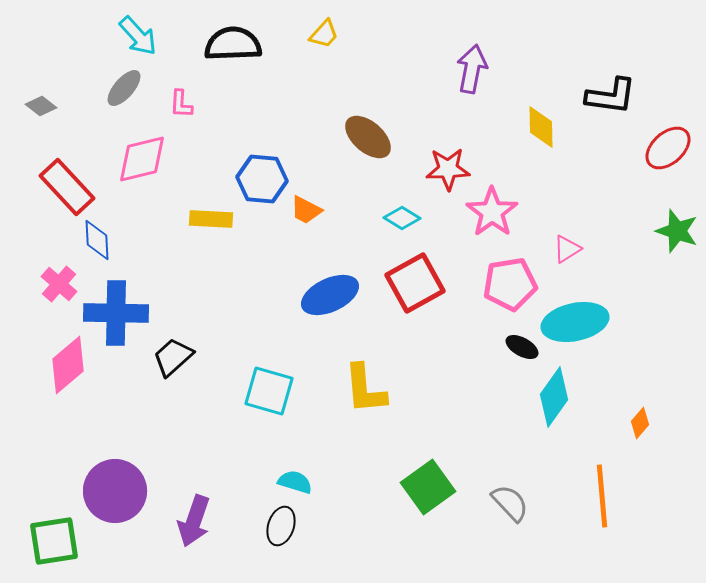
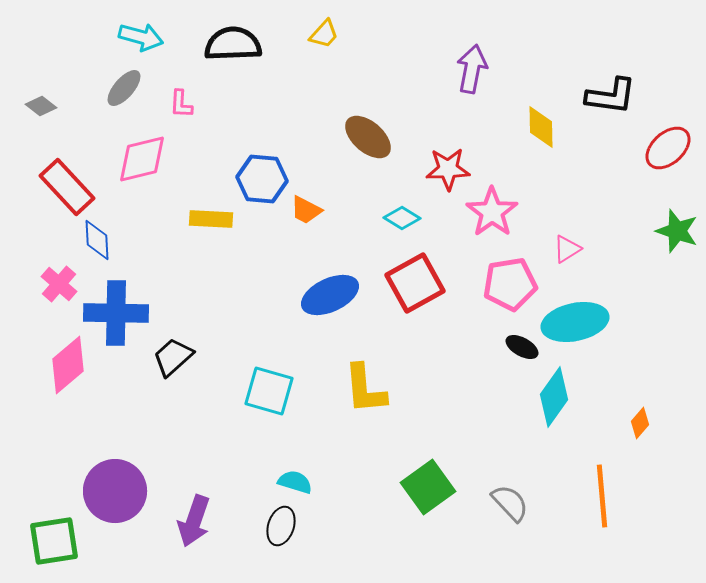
cyan arrow at (138, 36): moved 3 px right, 1 px down; rotated 33 degrees counterclockwise
